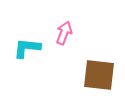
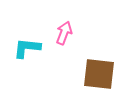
brown square: moved 1 px up
